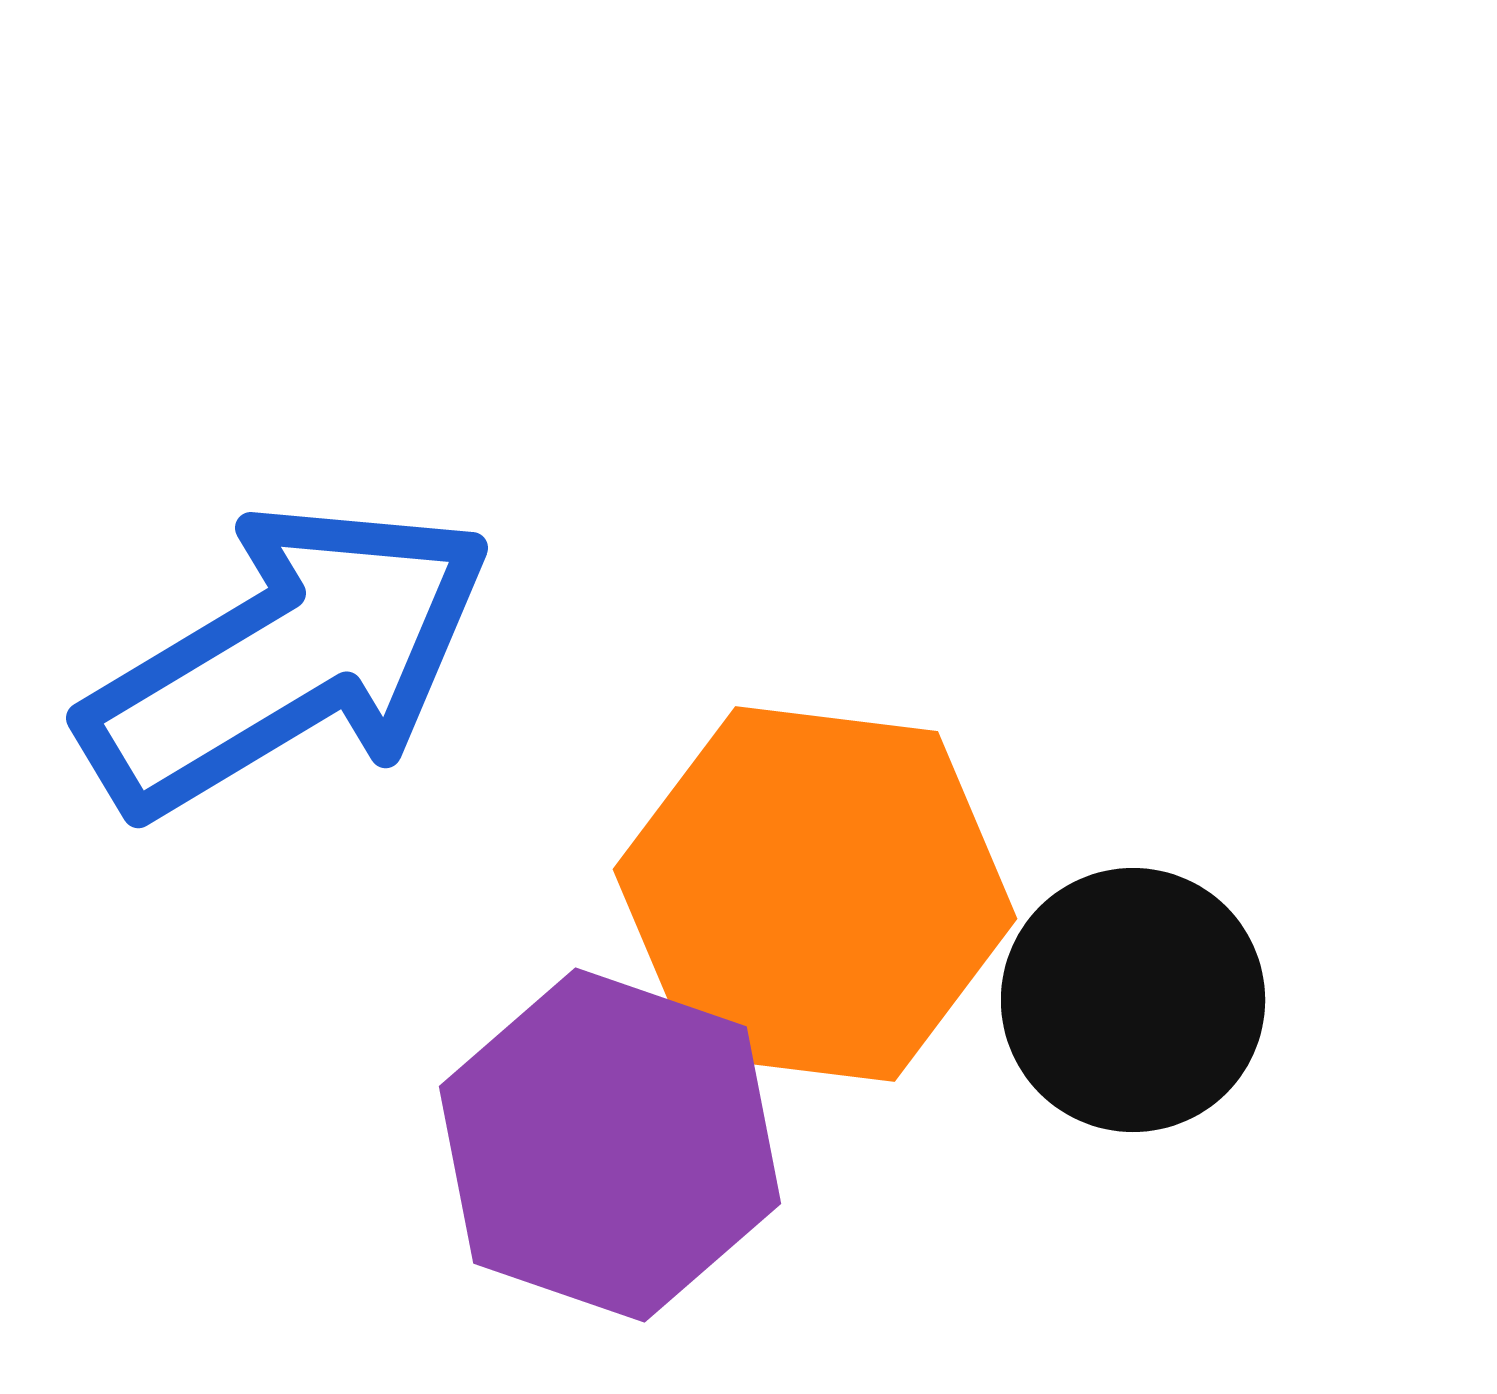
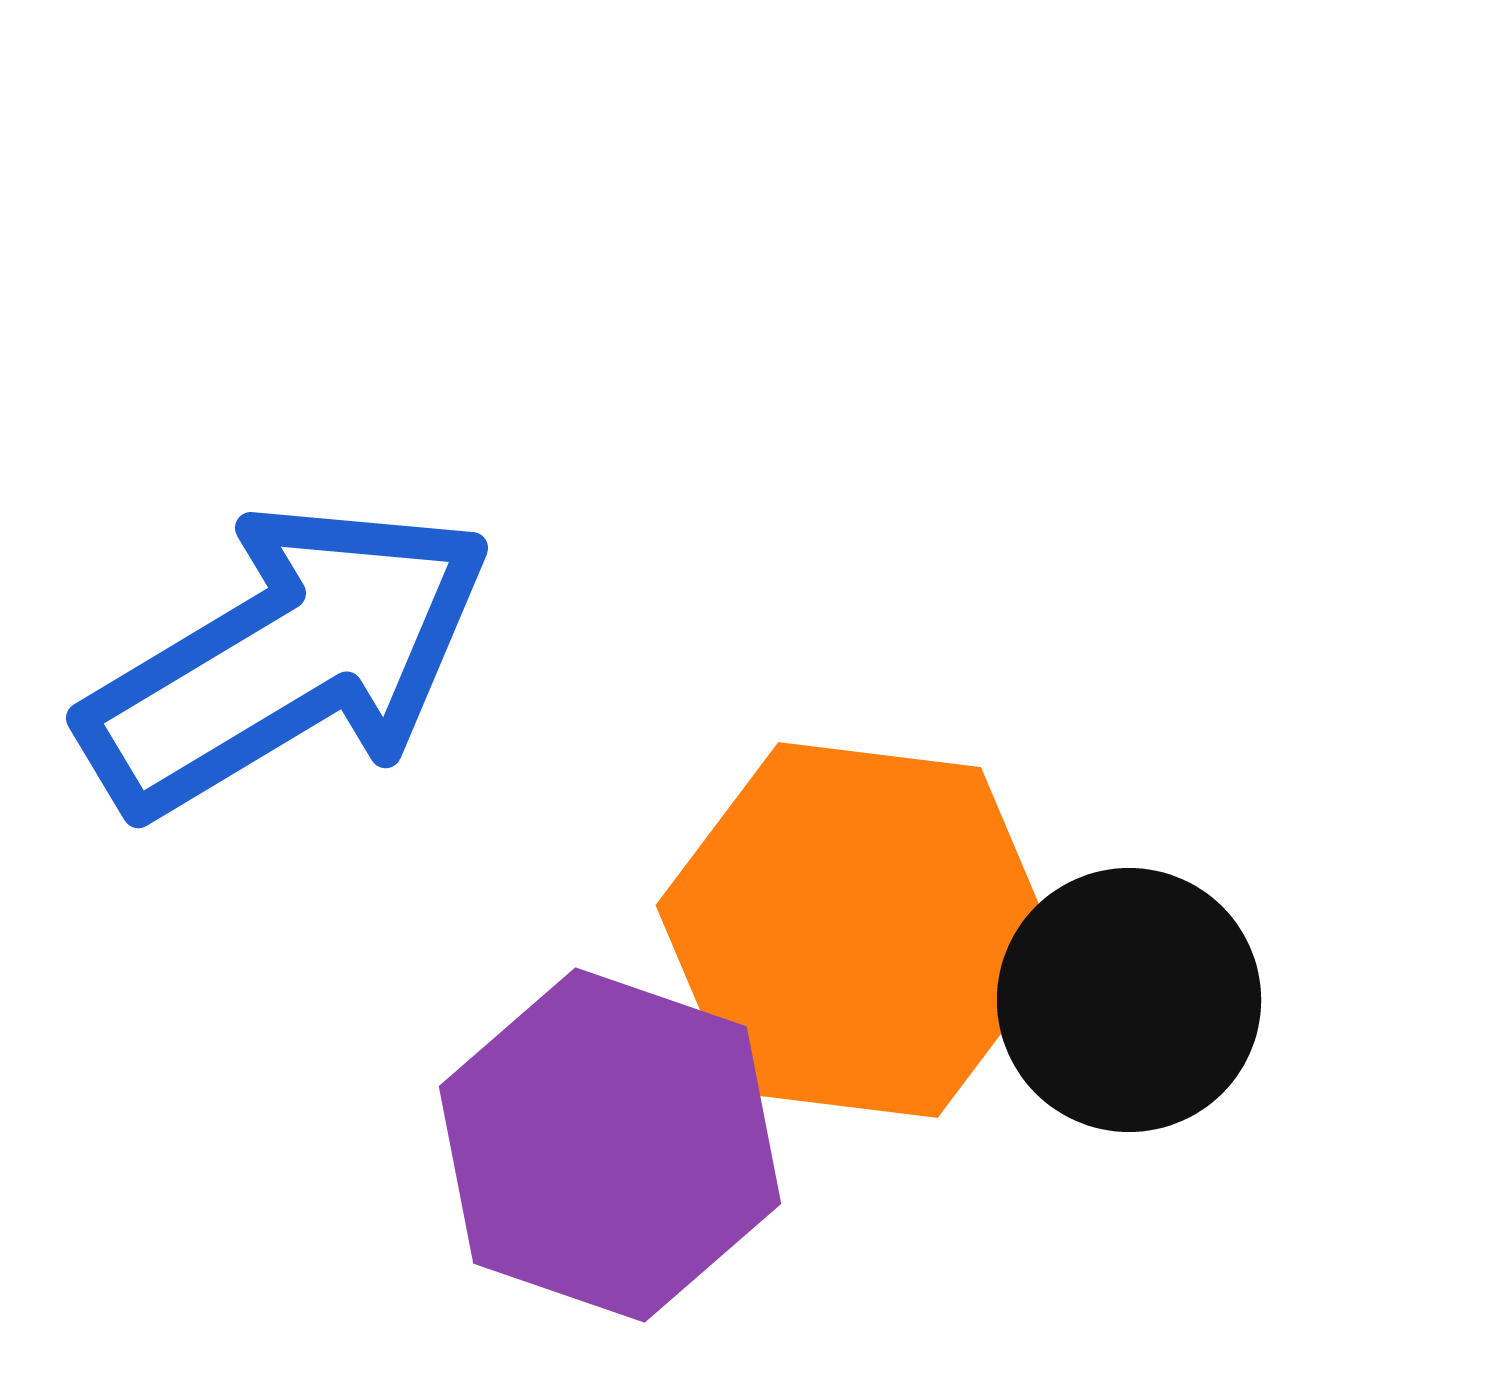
orange hexagon: moved 43 px right, 36 px down
black circle: moved 4 px left
